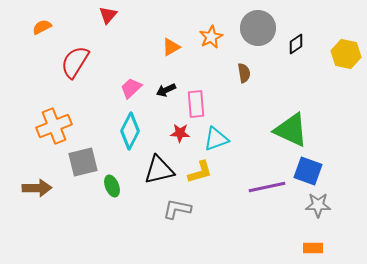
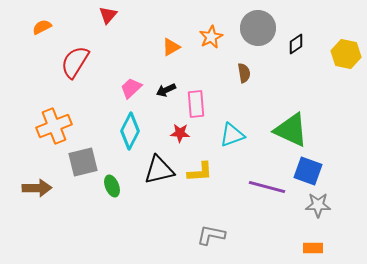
cyan triangle: moved 16 px right, 4 px up
yellow L-shape: rotated 12 degrees clockwise
purple line: rotated 27 degrees clockwise
gray L-shape: moved 34 px right, 26 px down
